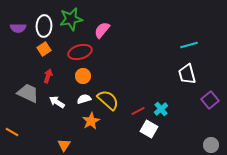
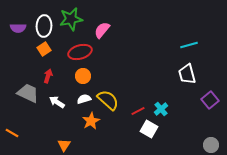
orange line: moved 1 px down
